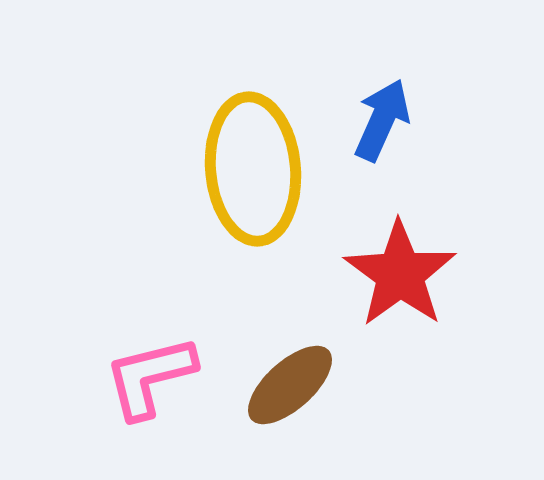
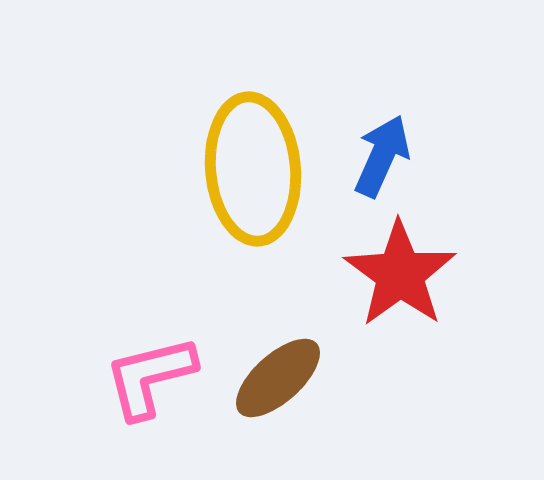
blue arrow: moved 36 px down
brown ellipse: moved 12 px left, 7 px up
